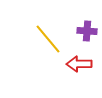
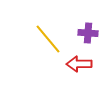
purple cross: moved 1 px right, 2 px down
